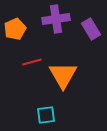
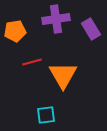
orange pentagon: moved 2 px down; rotated 15 degrees clockwise
